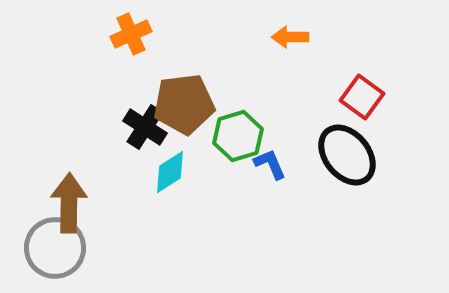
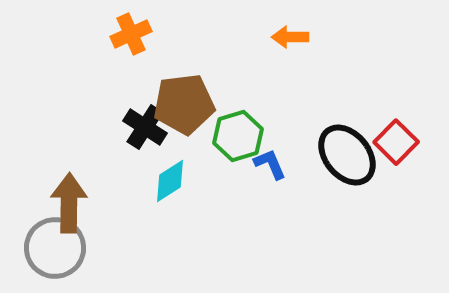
red square: moved 34 px right, 45 px down; rotated 9 degrees clockwise
cyan diamond: moved 9 px down
